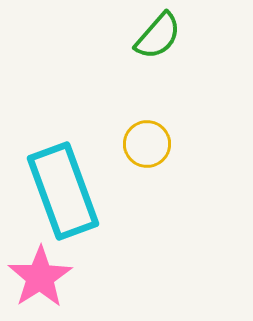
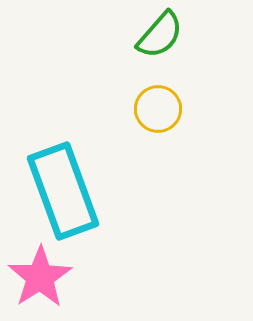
green semicircle: moved 2 px right, 1 px up
yellow circle: moved 11 px right, 35 px up
